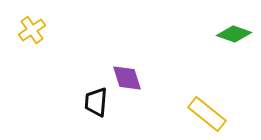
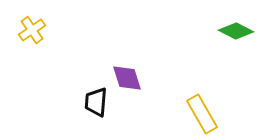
green diamond: moved 2 px right, 3 px up; rotated 8 degrees clockwise
yellow rectangle: moved 5 px left; rotated 21 degrees clockwise
